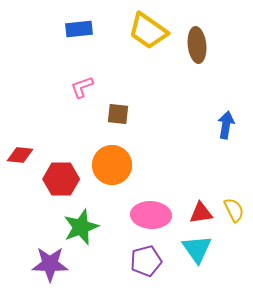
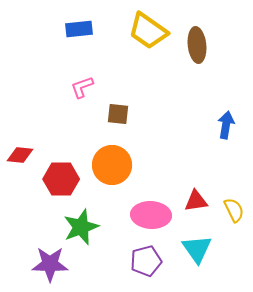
red triangle: moved 5 px left, 12 px up
